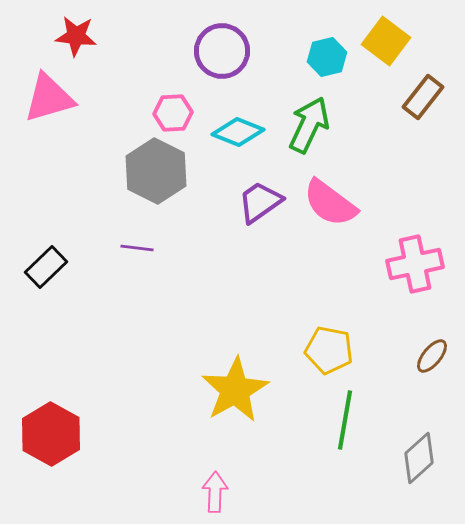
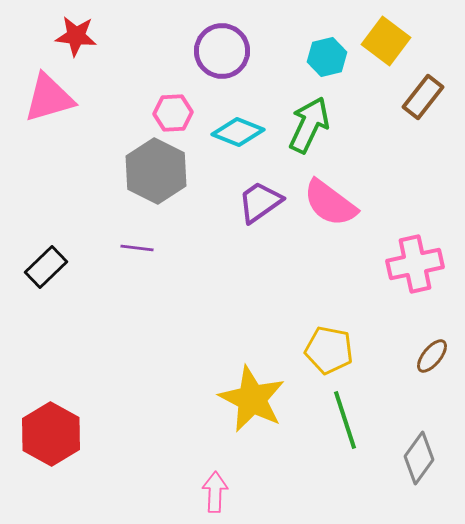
yellow star: moved 17 px right, 9 px down; rotated 16 degrees counterclockwise
green line: rotated 28 degrees counterclockwise
gray diamond: rotated 12 degrees counterclockwise
